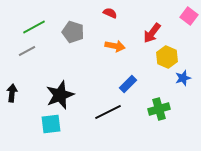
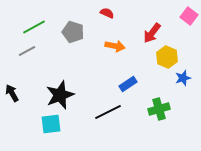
red semicircle: moved 3 px left
blue rectangle: rotated 12 degrees clockwise
black arrow: rotated 36 degrees counterclockwise
